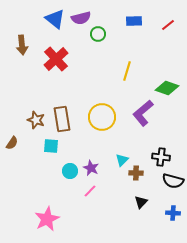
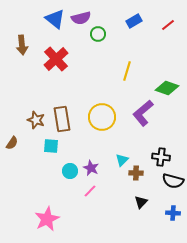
blue rectangle: rotated 28 degrees counterclockwise
